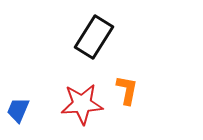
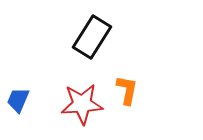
black rectangle: moved 2 px left
blue trapezoid: moved 10 px up
